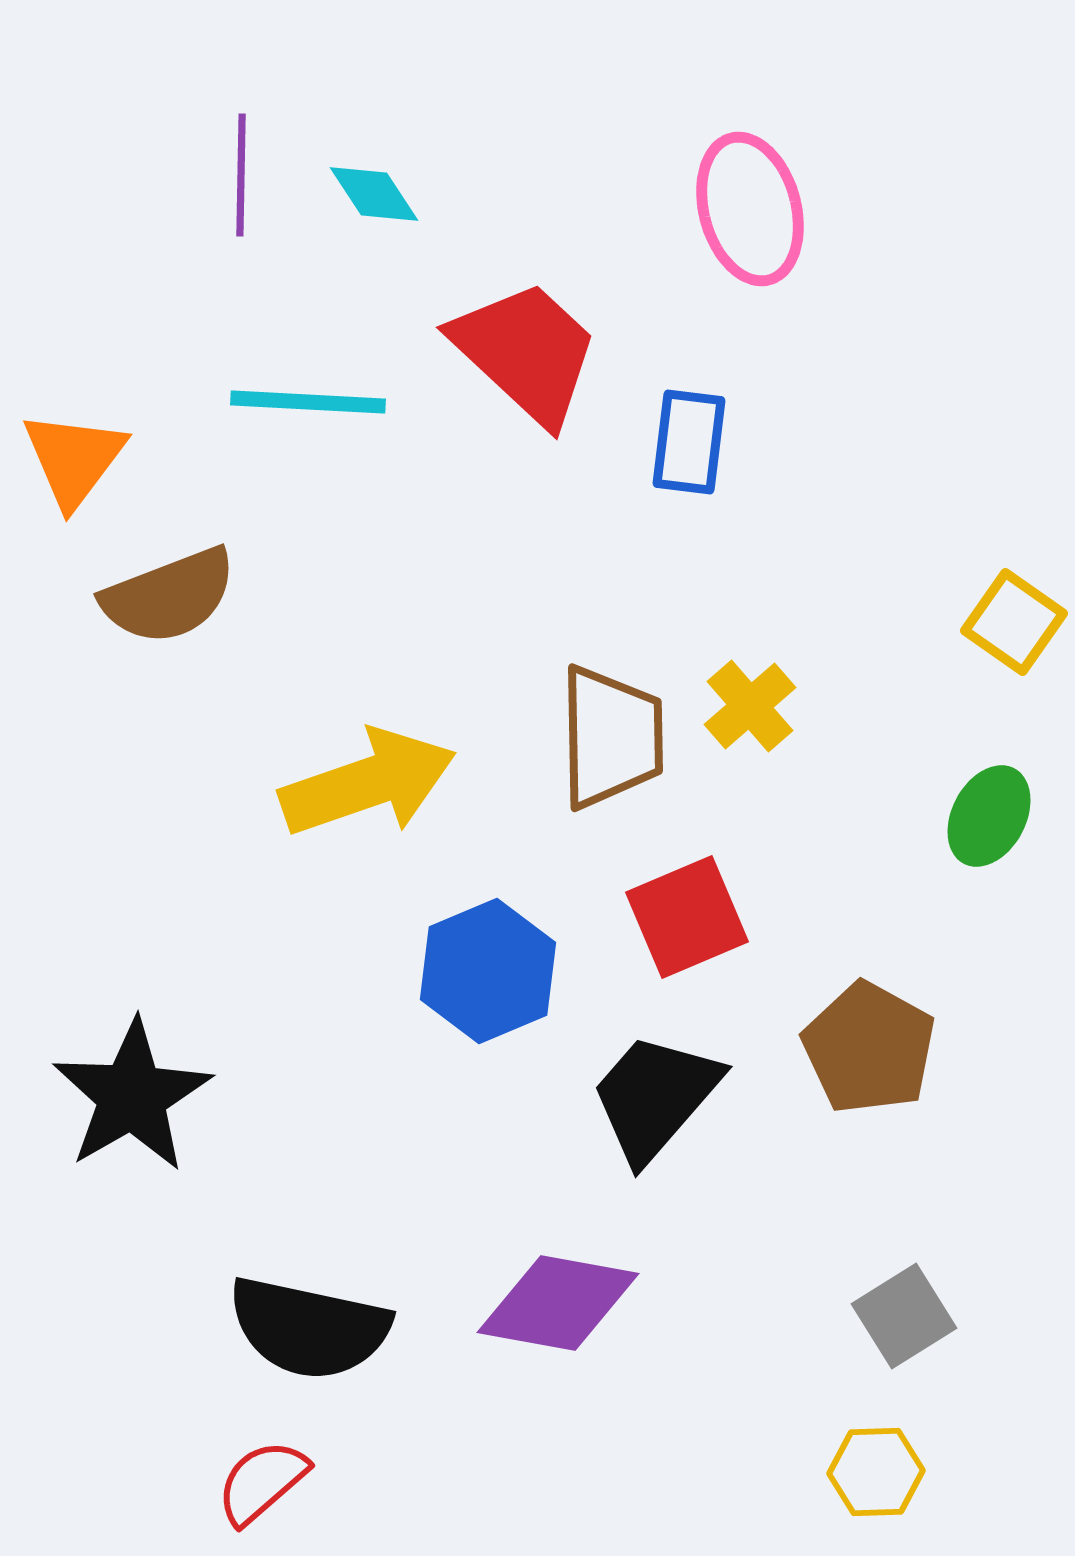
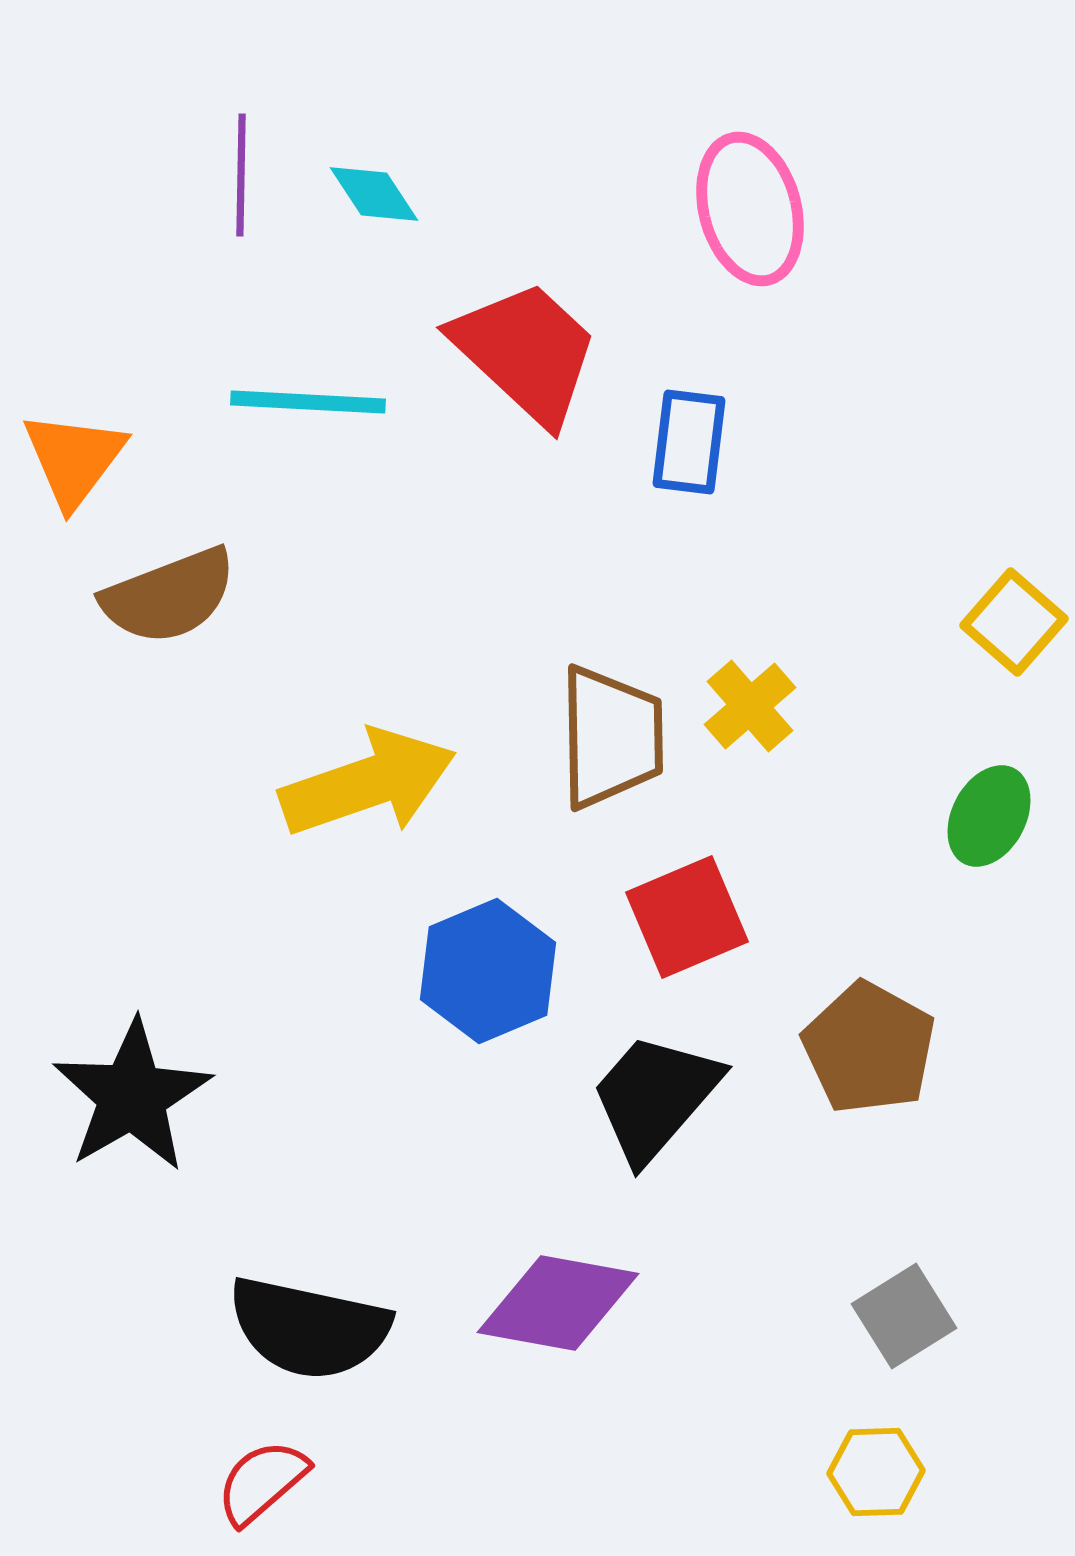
yellow square: rotated 6 degrees clockwise
